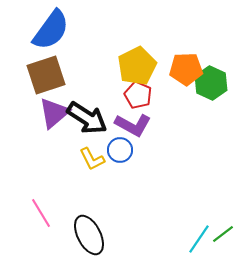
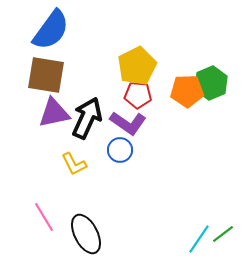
orange pentagon: moved 1 px right, 22 px down
brown square: rotated 27 degrees clockwise
green hexagon: rotated 12 degrees clockwise
red pentagon: rotated 20 degrees counterclockwise
purple triangle: rotated 28 degrees clockwise
black arrow: rotated 99 degrees counterclockwise
purple L-shape: moved 5 px left, 2 px up; rotated 6 degrees clockwise
yellow L-shape: moved 18 px left, 5 px down
pink line: moved 3 px right, 4 px down
black ellipse: moved 3 px left, 1 px up
